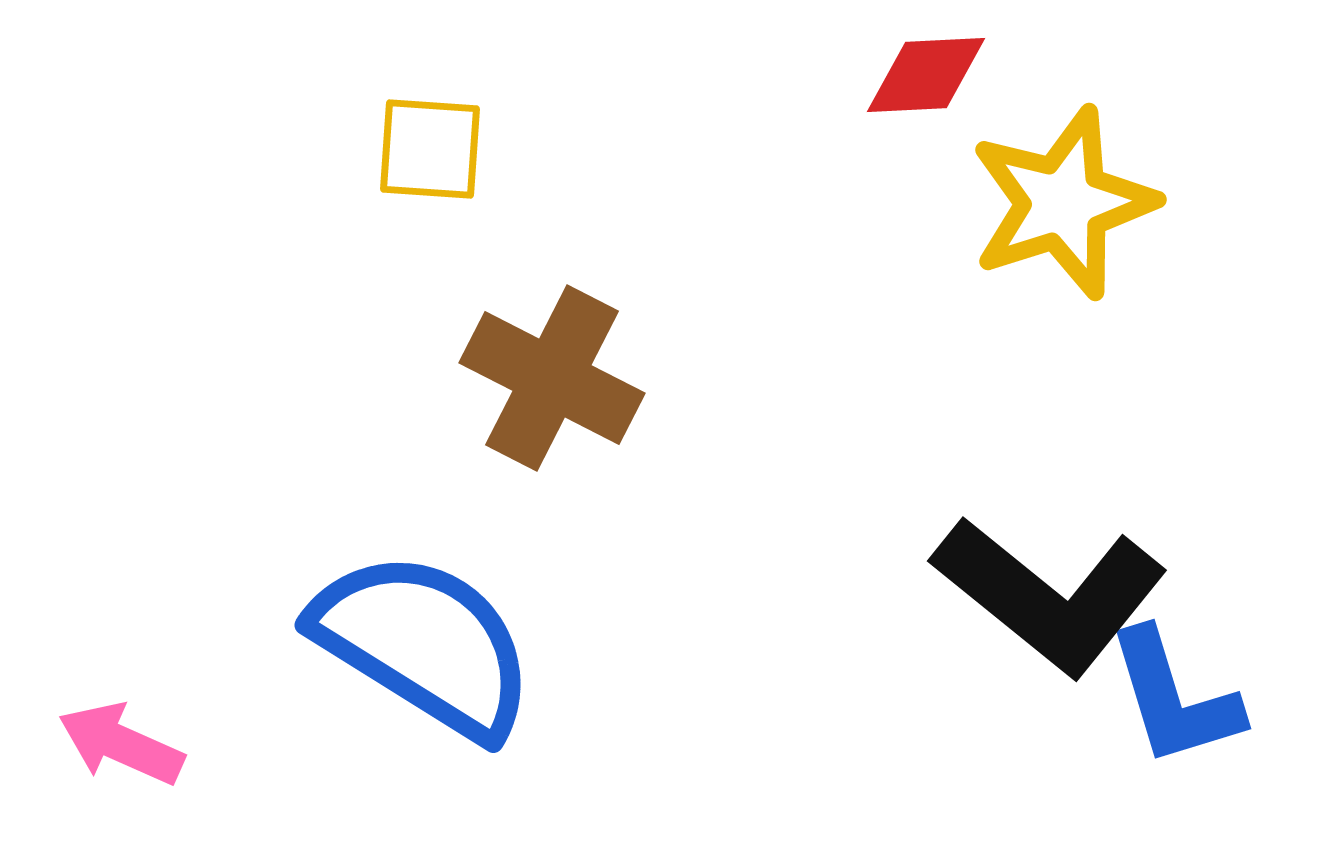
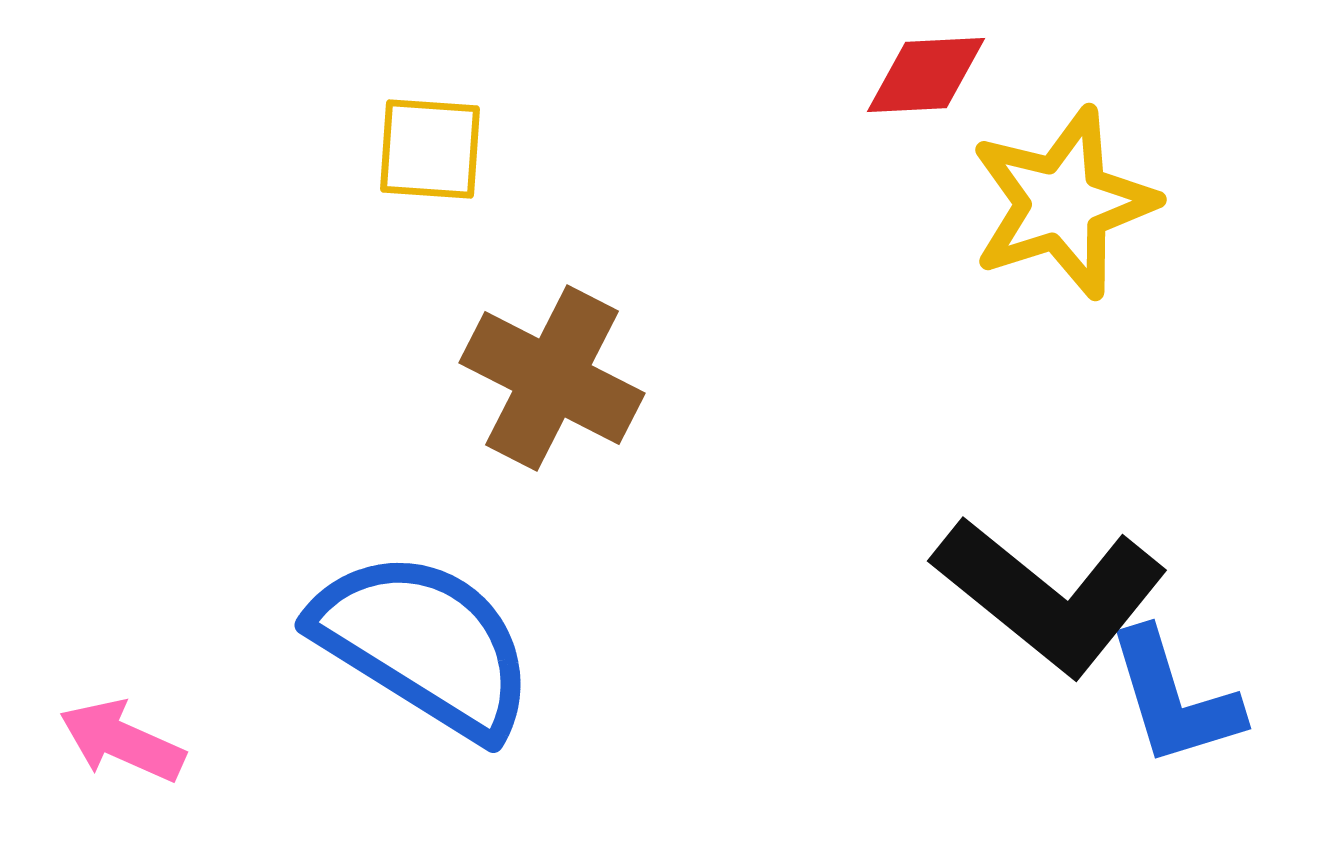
pink arrow: moved 1 px right, 3 px up
